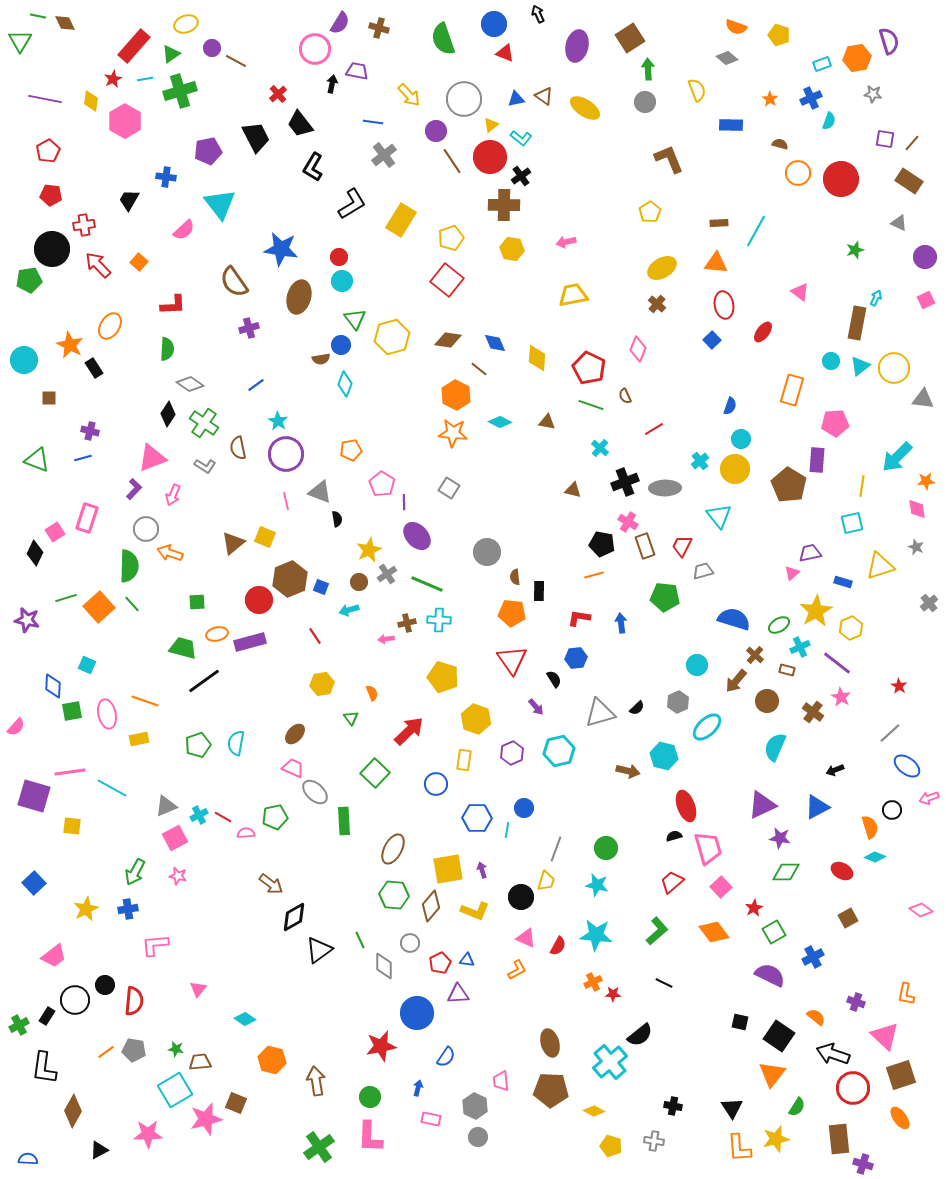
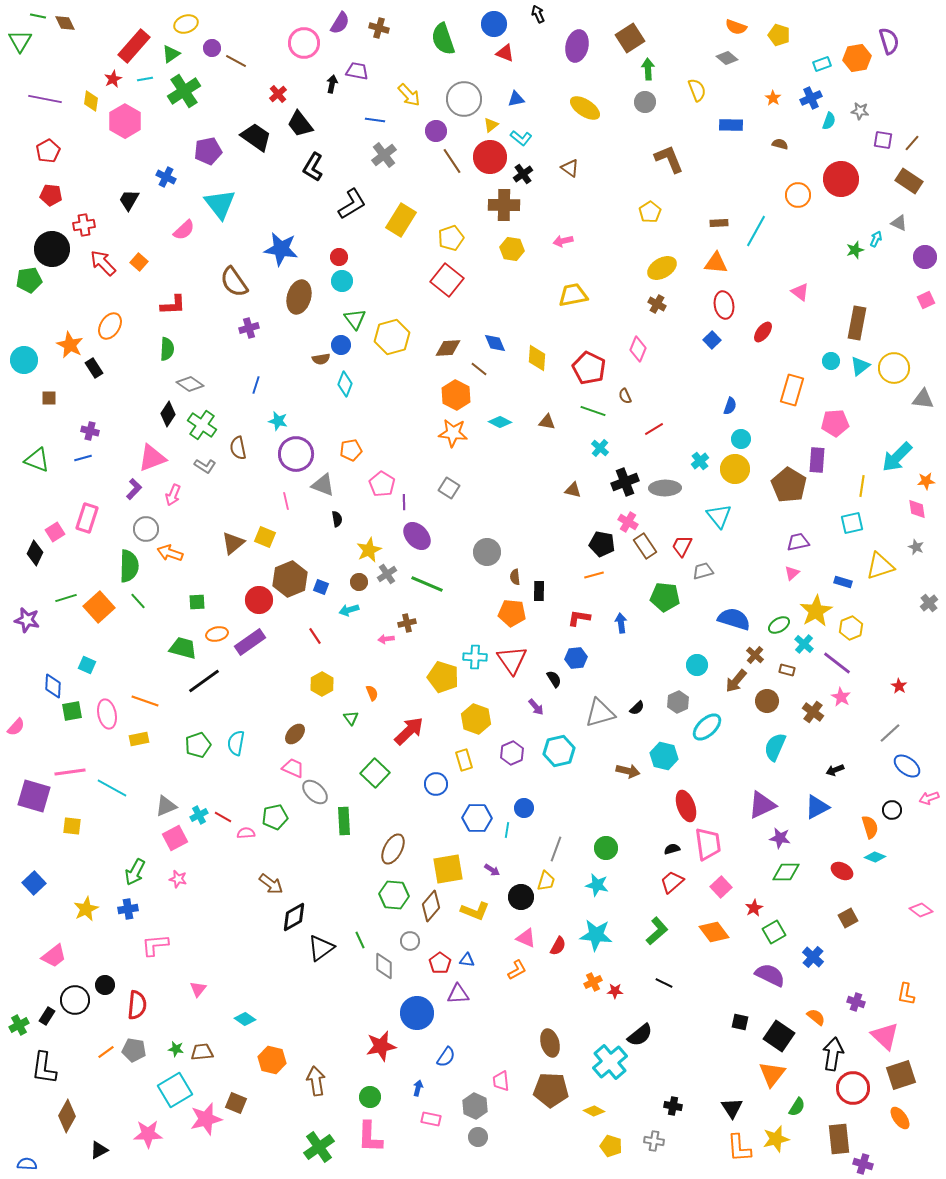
pink circle at (315, 49): moved 11 px left, 6 px up
green cross at (180, 91): moved 4 px right; rotated 16 degrees counterclockwise
gray star at (873, 94): moved 13 px left, 17 px down
brown triangle at (544, 96): moved 26 px right, 72 px down
orange star at (770, 99): moved 3 px right, 1 px up
blue line at (373, 122): moved 2 px right, 2 px up
black trapezoid at (256, 137): rotated 28 degrees counterclockwise
purple square at (885, 139): moved 2 px left, 1 px down
orange circle at (798, 173): moved 22 px down
black cross at (521, 176): moved 2 px right, 2 px up
blue cross at (166, 177): rotated 18 degrees clockwise
pink arrow at (566, 242): moved 3 px left, 1 px up
red arrow at (98, 265): moved 5 px right, 2 px up
cyan arrow at (876, 298): moved 59 px up
brown cross at (657, 304): rotated 12 degrees counterclockwise
brown diamond at (448, 340): moved 8 px down; rotated 12 degrees counterclockwise
blue line at (256, 385): rotated 36 degrees counterclockwise
green line at (591, 405): moved 2 px right, 6 px down
cyan star at (278, 421): rotated 18 degrees counterclockwise
green cross at (204, 423): moved 2 px left, 2 px down
purple circle at (286, 454): moved 10 px right
gray triangle at (320, 492): moved 3 px right, 7 px up
brown rectangle at (645, 546): rotated 15 degrees counterclockwise
purple trapezoid at (810, 553): moved 12 px left, 11 px up
green line at (132, 604): moved 6 px right, 3 px up
cyan cross at (439, 620): moved 36 px right, 37 px down
purple rectangle at (250, 642): rotated 20 degrees counterclockwise
cyan cross at (800, 647): moved 4 px right, 3 px up; rotated 24 degrees counterclockwise
yellow hexagon at (322, 684): rotated 20 degrees counterclockwise
yellow rectangle at (464, 760): rotated 25 degrees counterclockwise
black semicircle at (674, 836): moved 2 px left, 13 px down
pink trapezoid at (708, 848): moved 4 px up; rotated 8 degrees clockwise
purple arrow at (482, 870): moved 10 px right; rotated 140 degrees clockwise
pink star at (178, 876): moved 3 px down
gray circle at (410, 943): moved 2 px up
black triangle at (319, 950): moved 2 px right, 2 px up
blue cross at (813, 957): rotated 20 degrees counterclockwise
red pentagon at (440, 963): rotated 10 degrees counterclockwise
red star at (613, 994): moved 2 px right, 3 px up
red semicircle at (134, 1001): moved 3 px right, 4 px down
black arrow at (833, 1054): rotated 80 degrees clockwise
brown trapezoid at (200, 1062): moved 2 px right, 10 px up
brown diamond at (73, 1111): moved 6 px left, 5 px down
blue semicircle at (28, 1159): moved 1 px left, 5 px down
